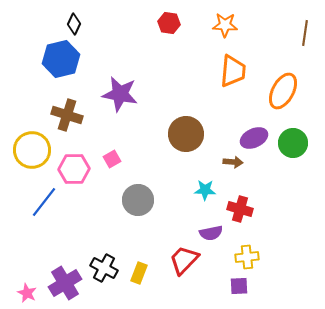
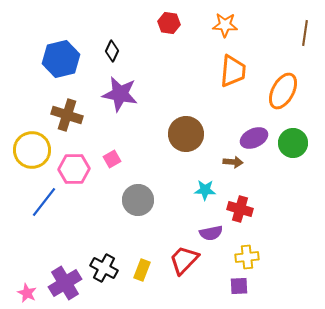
black diamond: moved 38 px right, 27 px down
yellow rectangle: moved 3 px right, 3 px up
